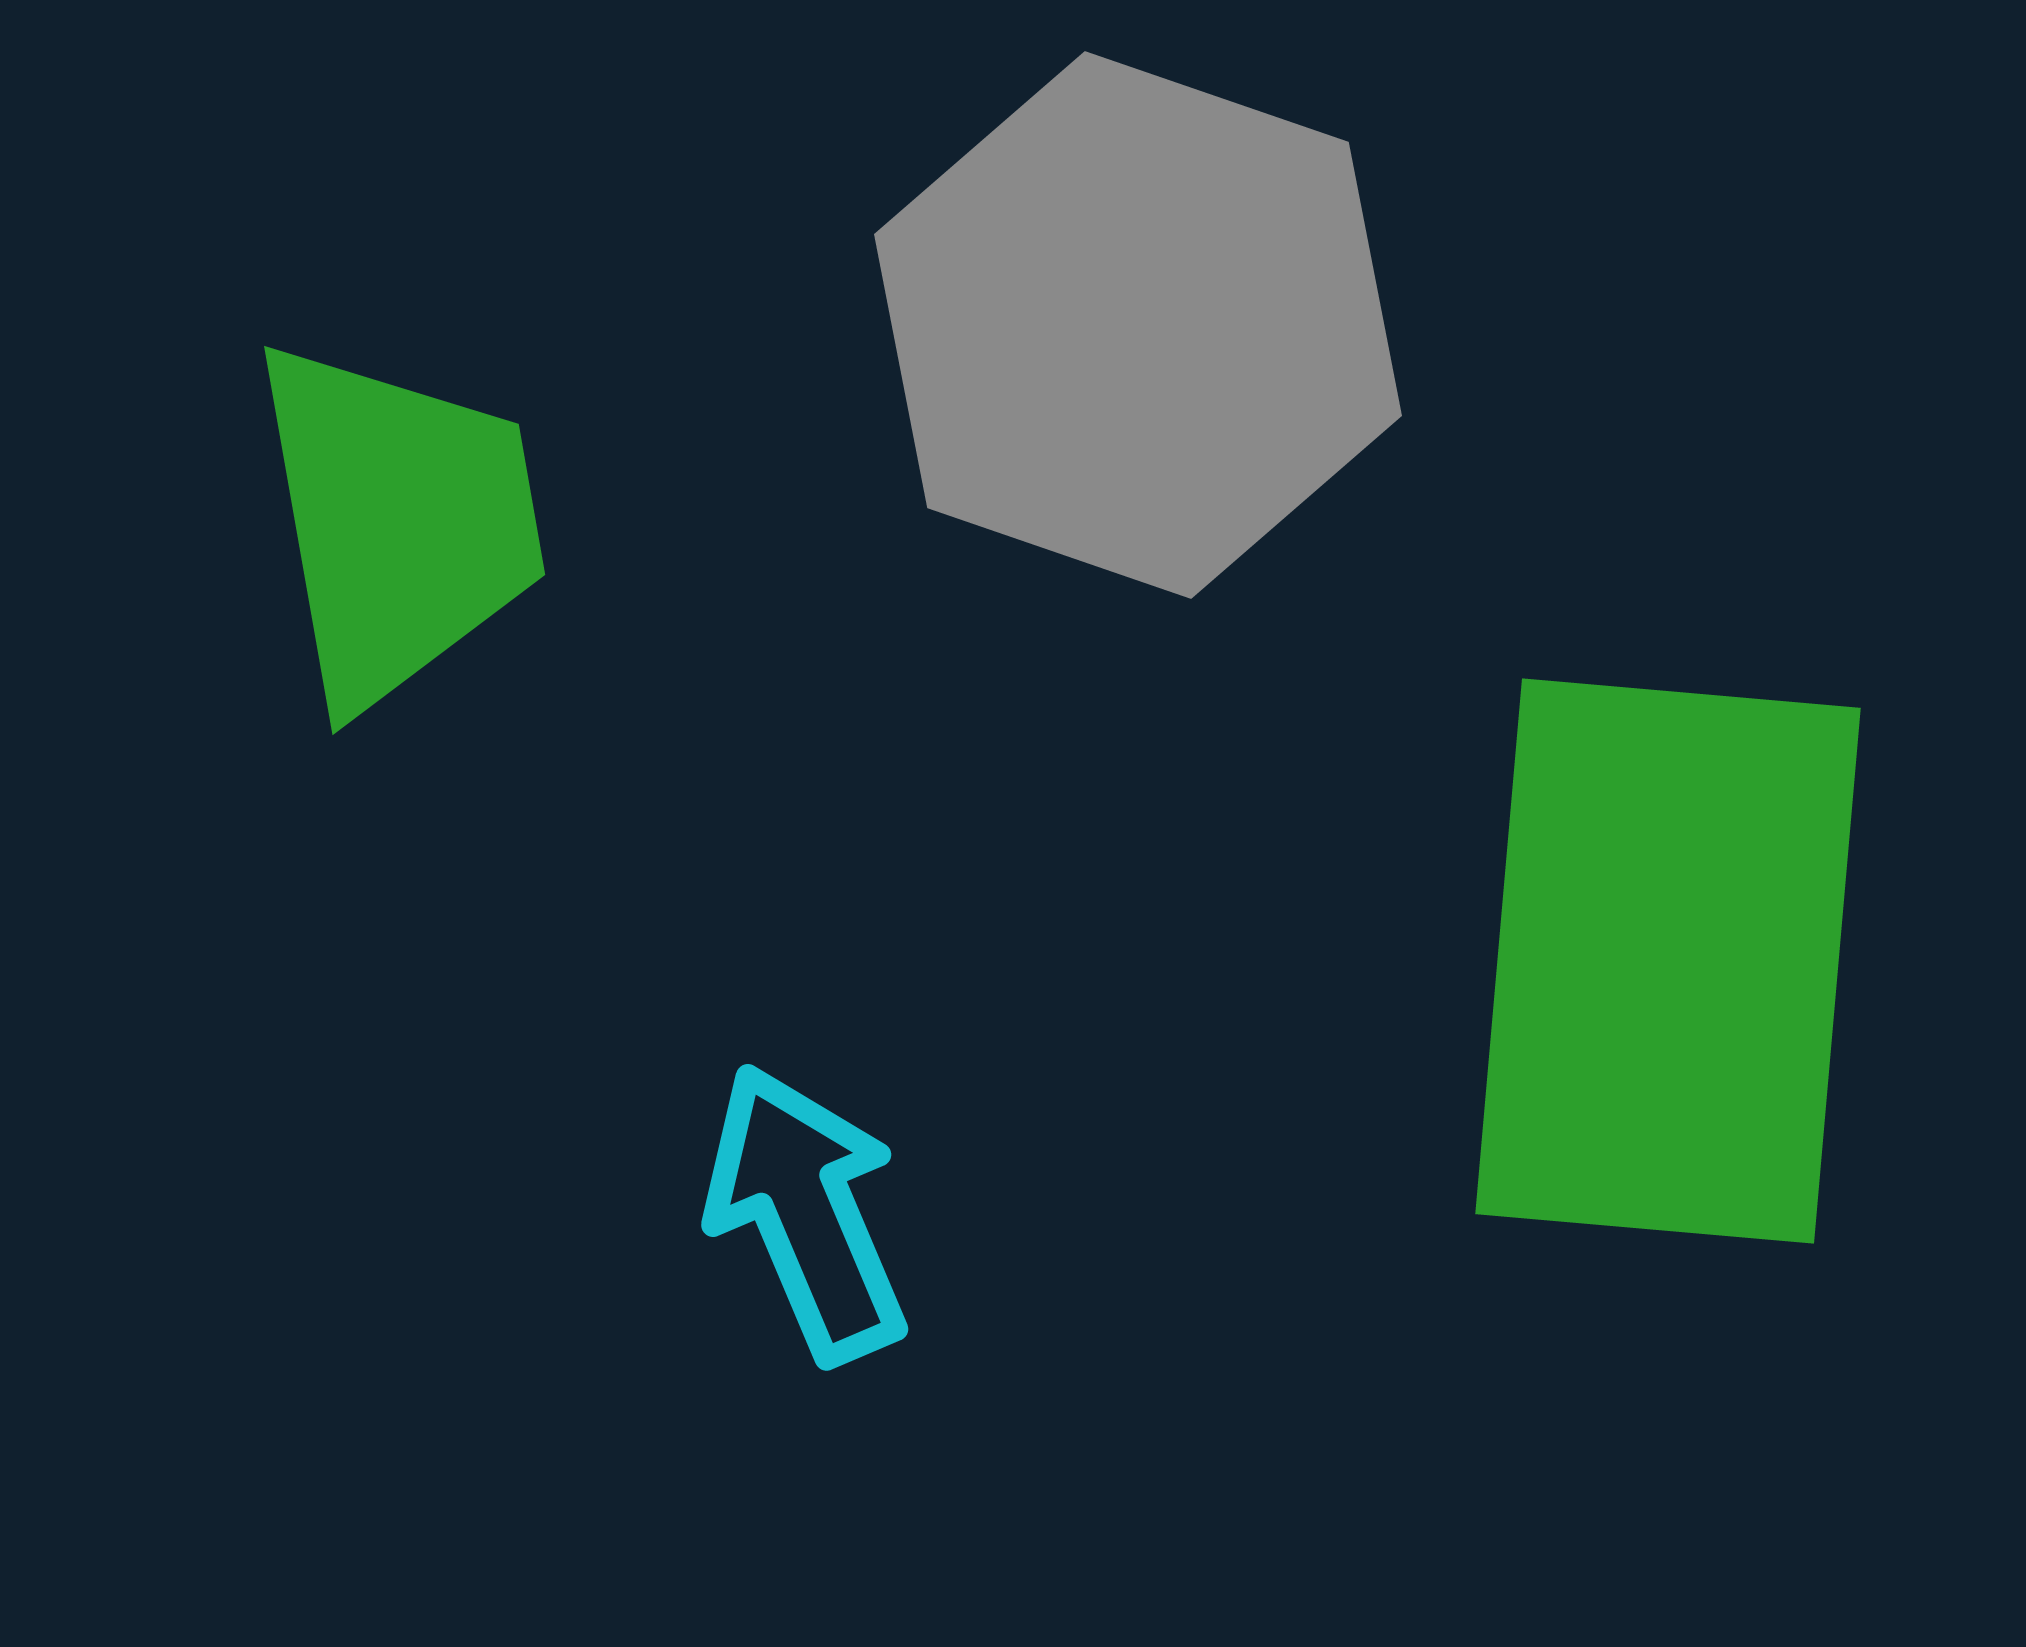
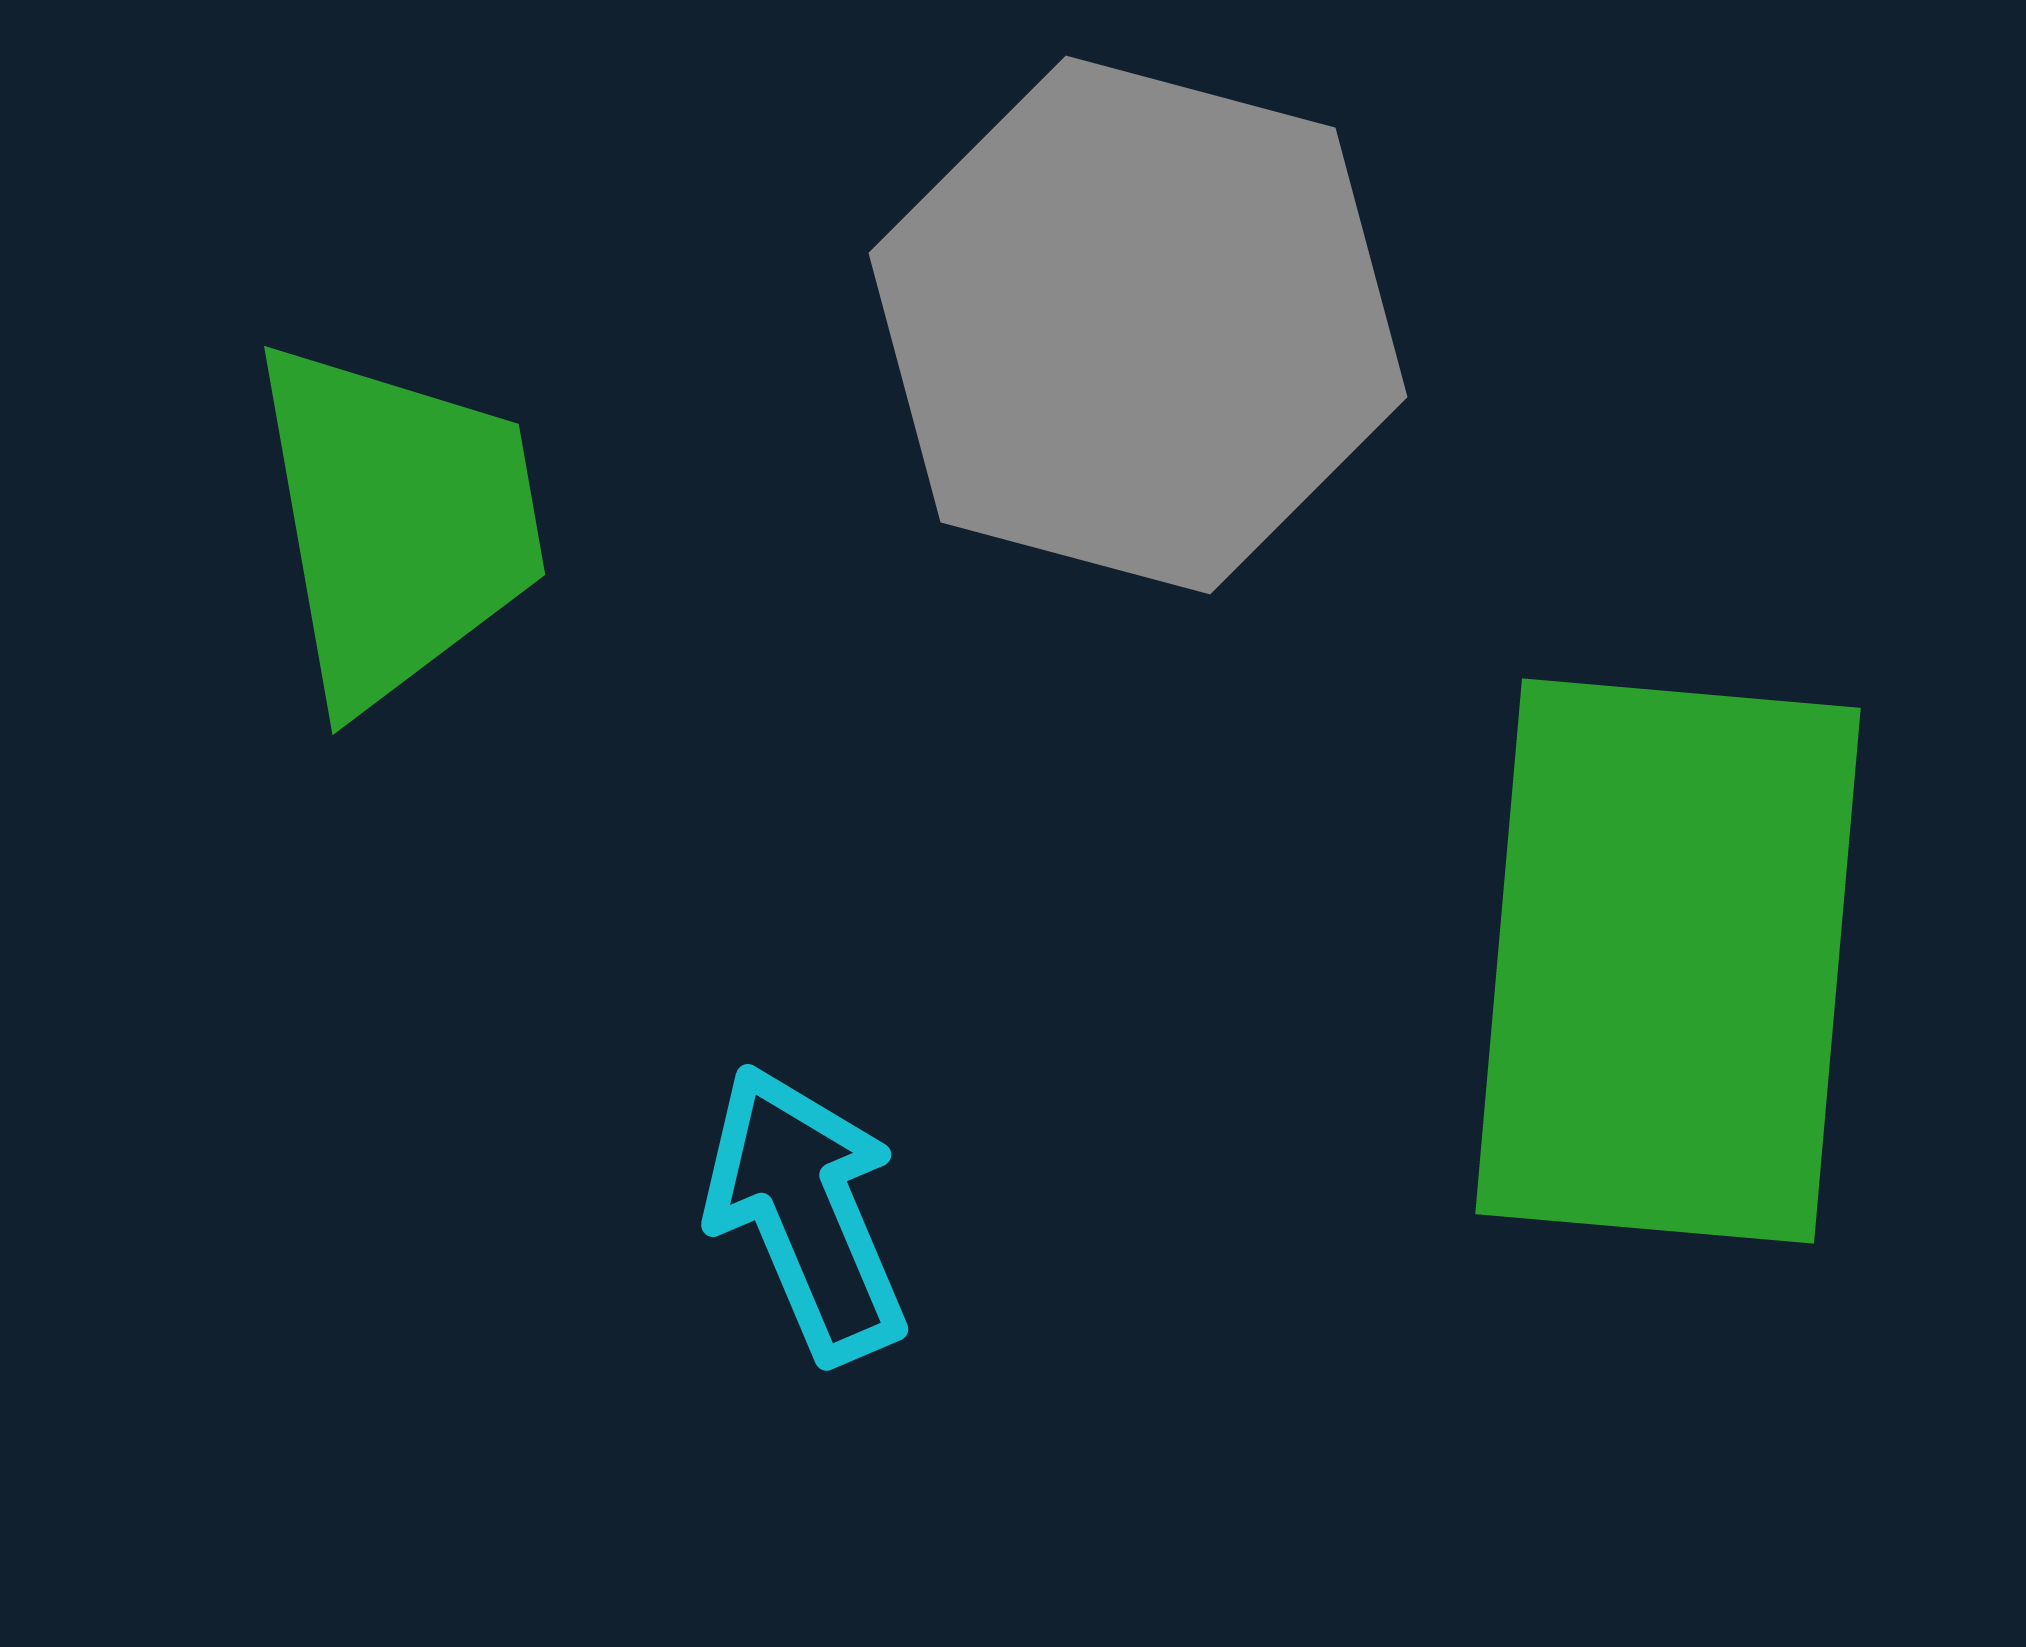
gray hexagon: rotated 4 degrees counterclockwise
